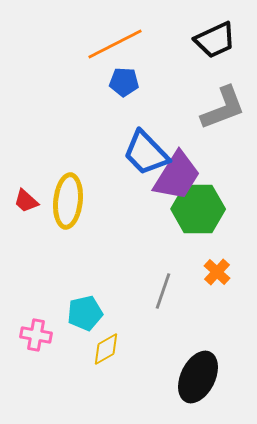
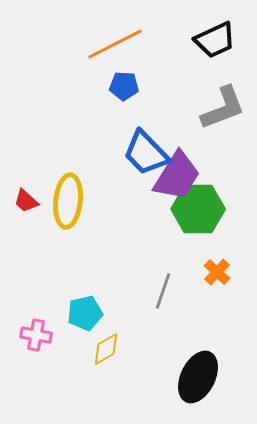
blue pentagon: moved 4 px down
